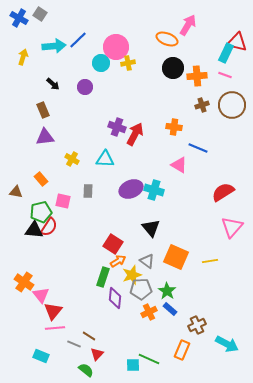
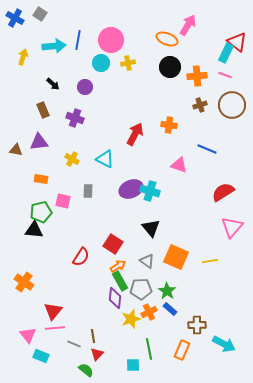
blue cross at (19, 18): moved 4 px left
blue line at (78, 40): rotated 36 degrees counterclockwise
red triangle at (237, 42): rotated 25 degrees clockwise
pink circle at (116, 47): moved 5 px left, 7 px up
black circle at (173, 68): moved 3 px left, 1 px up
brown cross at (202, 105): moved 2 px left
purple cross at (117, 127): moved 42 px left, 9 px up
orange cross at (174, 127): moved 5 px left, 2 px up
purple triangle at (45, 137): moved 6 px left, 5 px down
blue line at (198, 148): moved 9 px right, 1 px down
cyan triangle at (105, 159): rotated 24 degrees clockwise
pink triangle at (179, 165): rotated 12 degrees counterclockwise
orange rectangle at (41, 179): rotated 40 degrees counterclockwise
cyan cross at (154, 190): moved 4 px left, 1 px down
brown triangle at (16, 192): moved 42 px up
red semicircle at (49, 227): moved 32 px right, 30 px down
orange arrow at (118, 261): moved 5 px down
yellow star at (132, 275): moved 1 px left, 44 px down
green rectangle at (103, 277): moved 17 px right, 4 px down; rotated 48 degrees counterclockwise
pink triangle at (41, 295): moved 13 px left, 40 px down
brown cross at (197, 325): rotated 24 degrees clockwise
brown line at (89, 336): moved 4 px right; rotated 48 degrees clockwise
cyan arrow at (227, 344): moved 3 px left
green line at (149, 359): moved 10 px up; rotated 55 degrees clockwise
